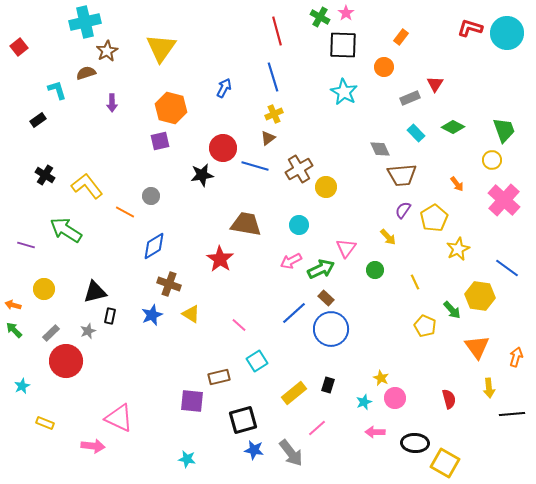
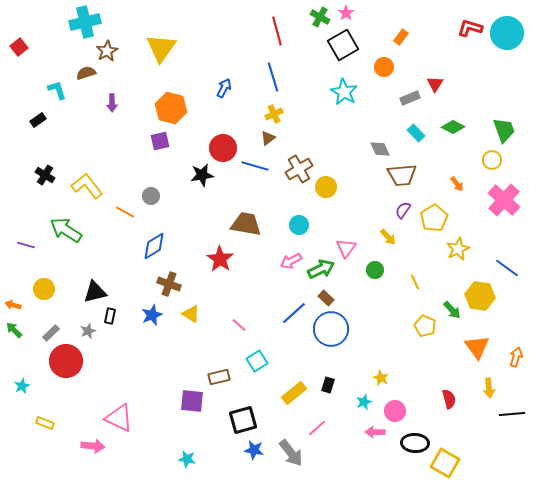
black square at (343, 45): rotated 32 degrees counterclockwise
pink circle at (395, 398): moved 13 px down
